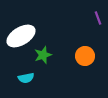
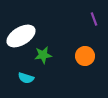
purple line: moved 4 px left, 1 px down
green star: rotated 12 degrees clockwise
cyan semicircle: rotated 28 degrees clockwise
